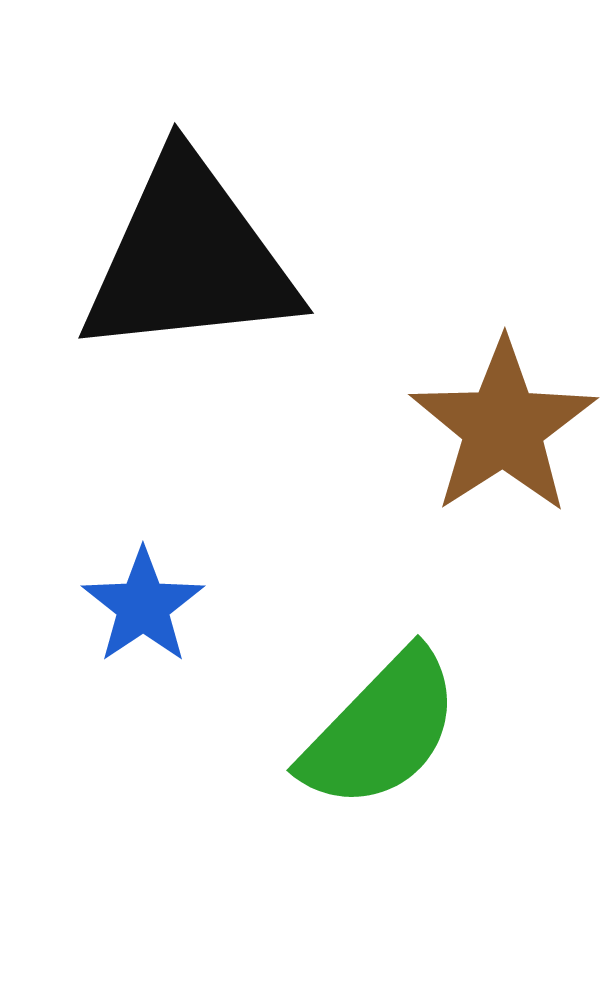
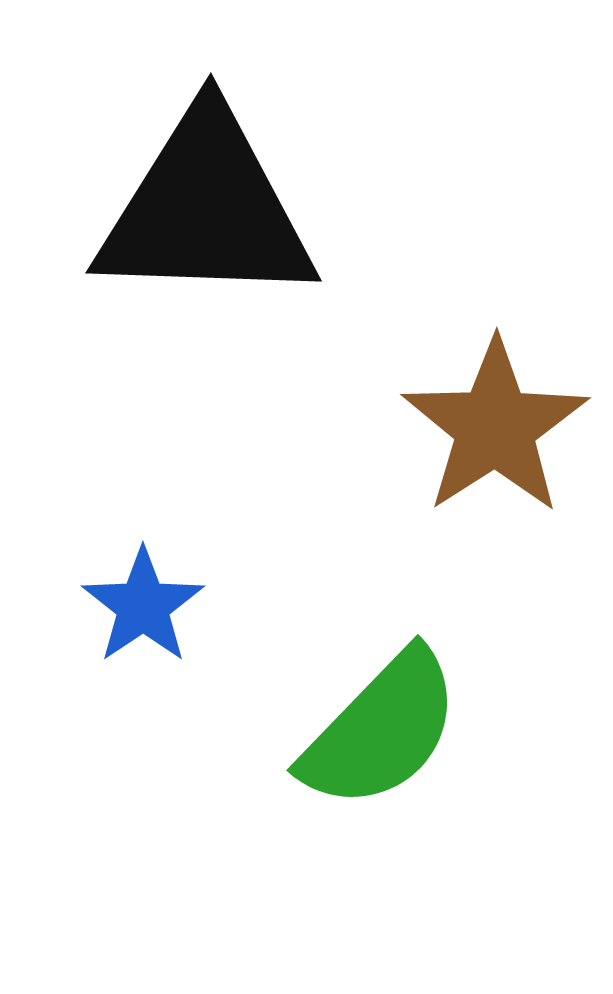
black triangle: moved 17 px right, 49 px up; rotated 8 degrees clockwise
brown star: moved 8 px left
